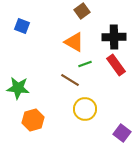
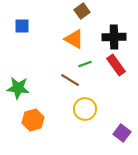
blue square: rotated 21 degrees counterclockwise
orange triangle: moved 3 px up
